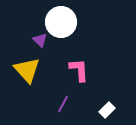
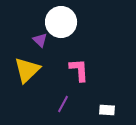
yellow triangle: rotated 28 degrees clockwise
white rectangle: rotated 49 degrees clockwise
